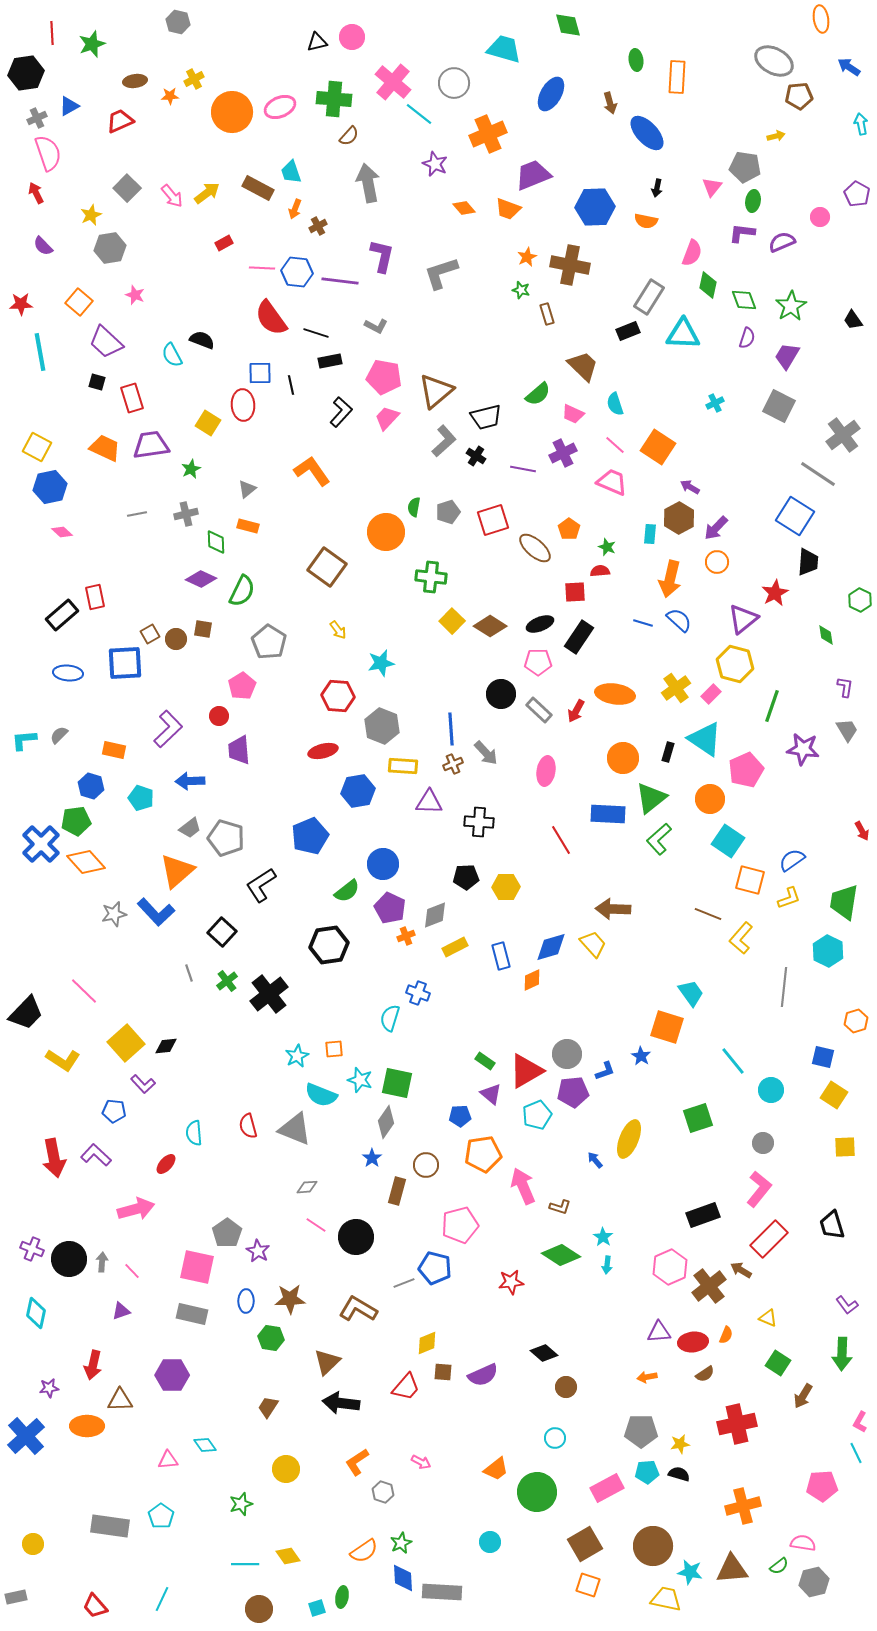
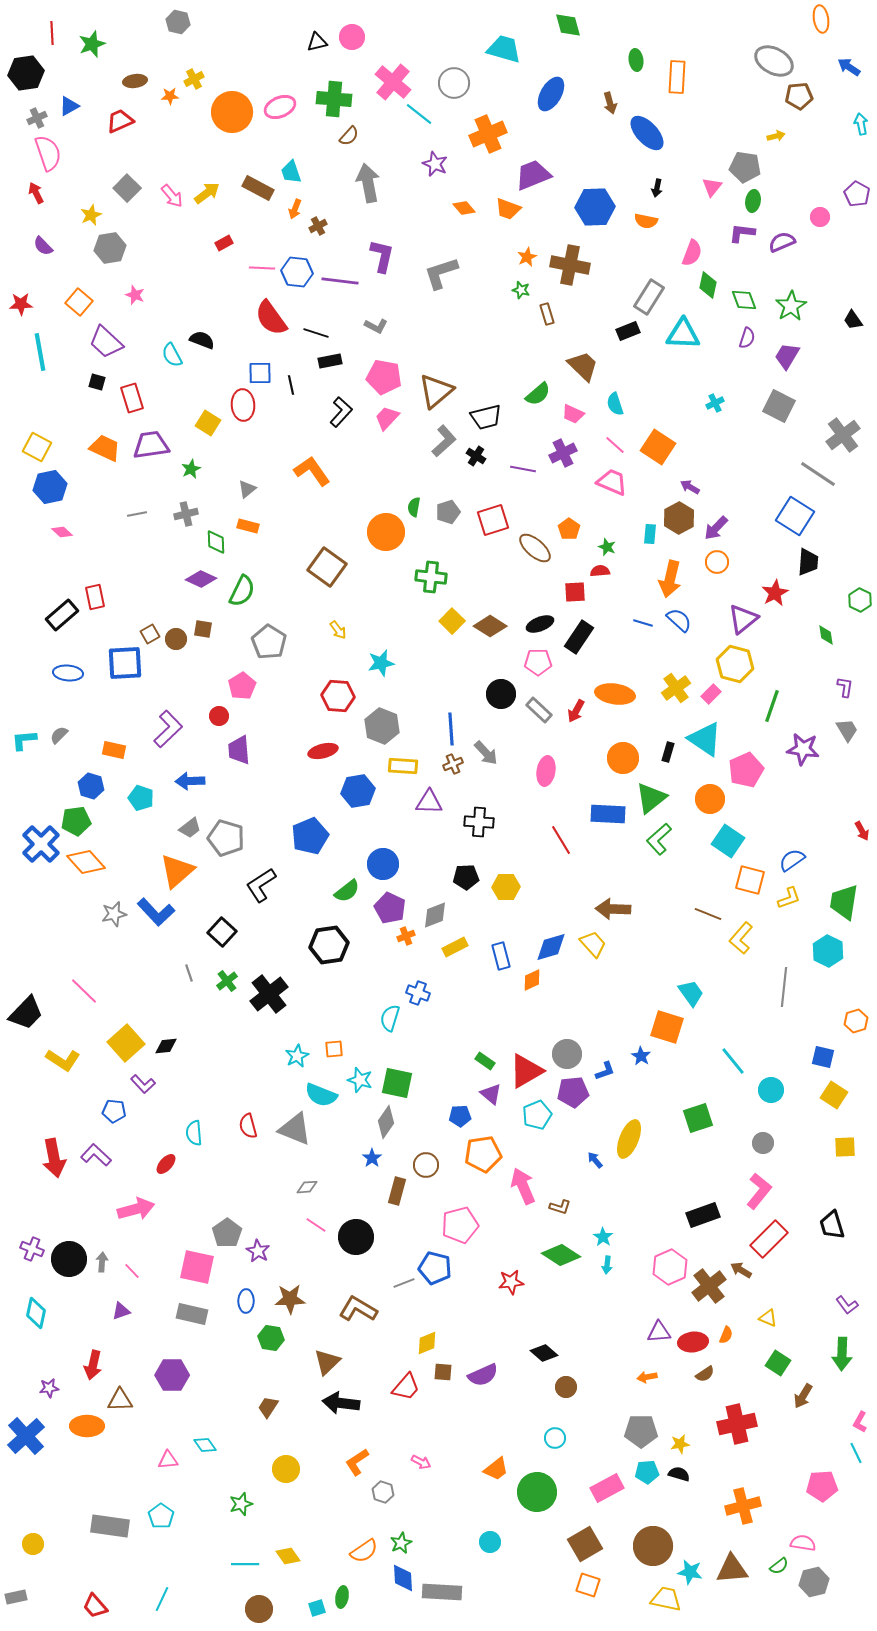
pink L-shape at (759, 1189): moved 2 px down
